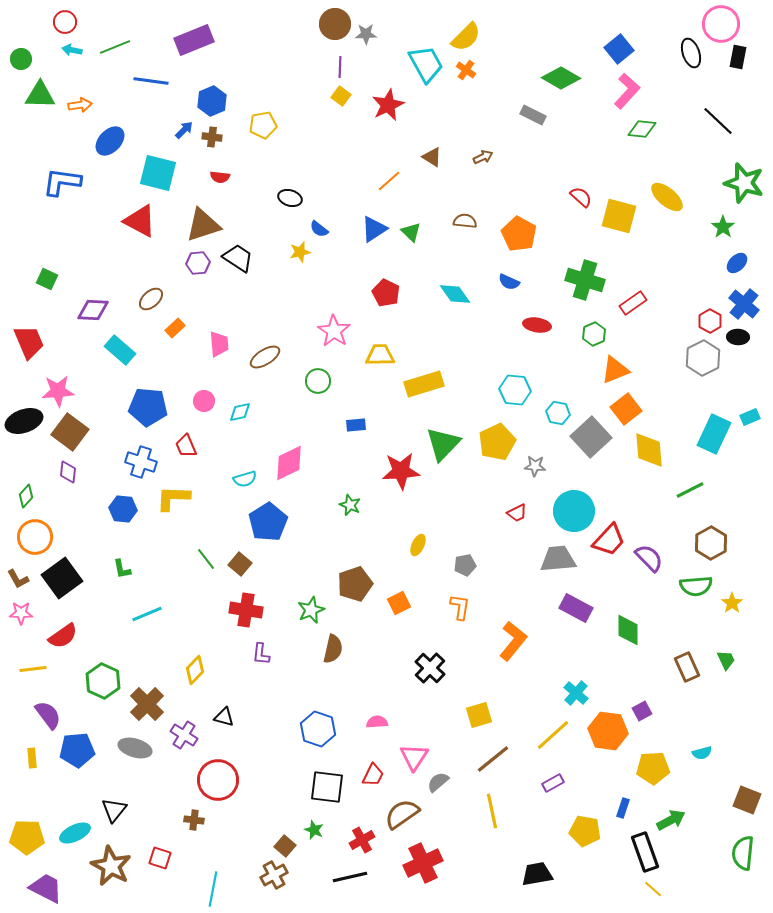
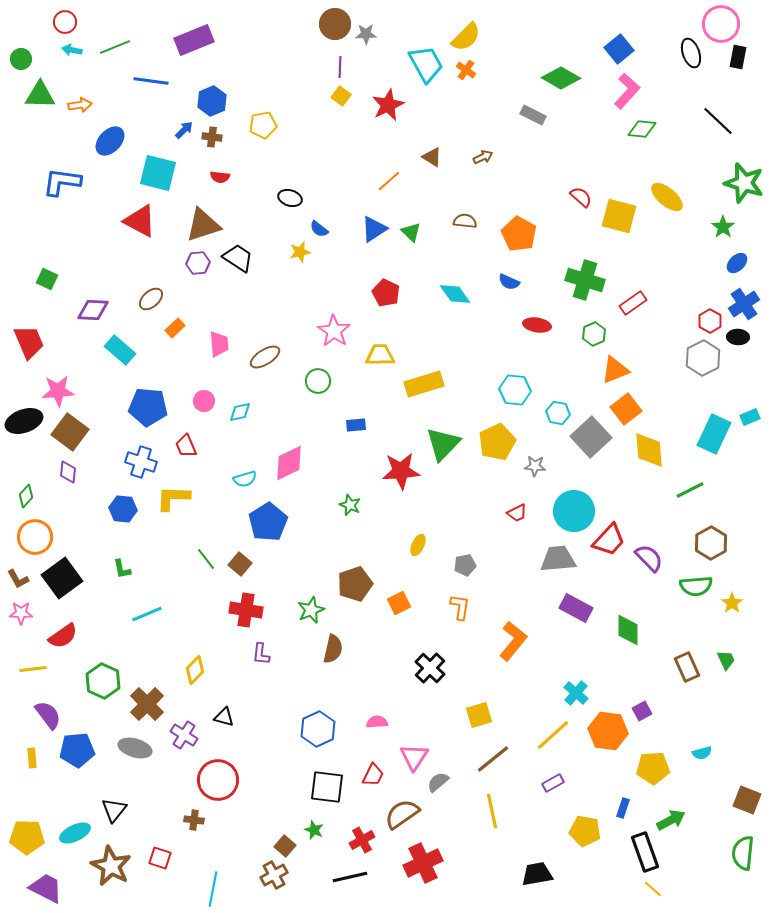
blue cross at (744, 304): rotated 16 degrees clockwise
blue hexagon at (318, 729): rotated 16 degrees clockwise
